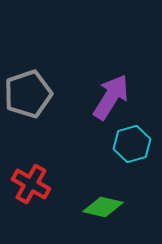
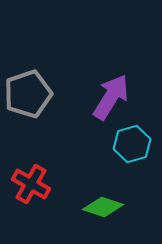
green diamond: rotated 6 degrees clockwise
